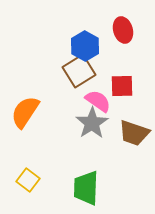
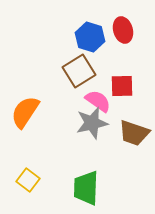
blue hexagon: moved 5 px right, 9 px up; rotated 12 degrees counterclockwise
gray star: rotated 20 degrees clockwise
